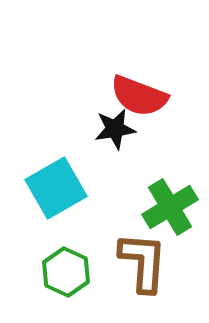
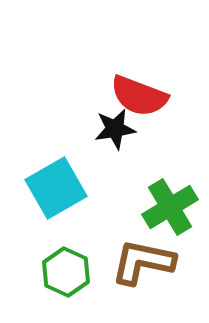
brown L-shape: rotated 82 degrees counterclockwise
